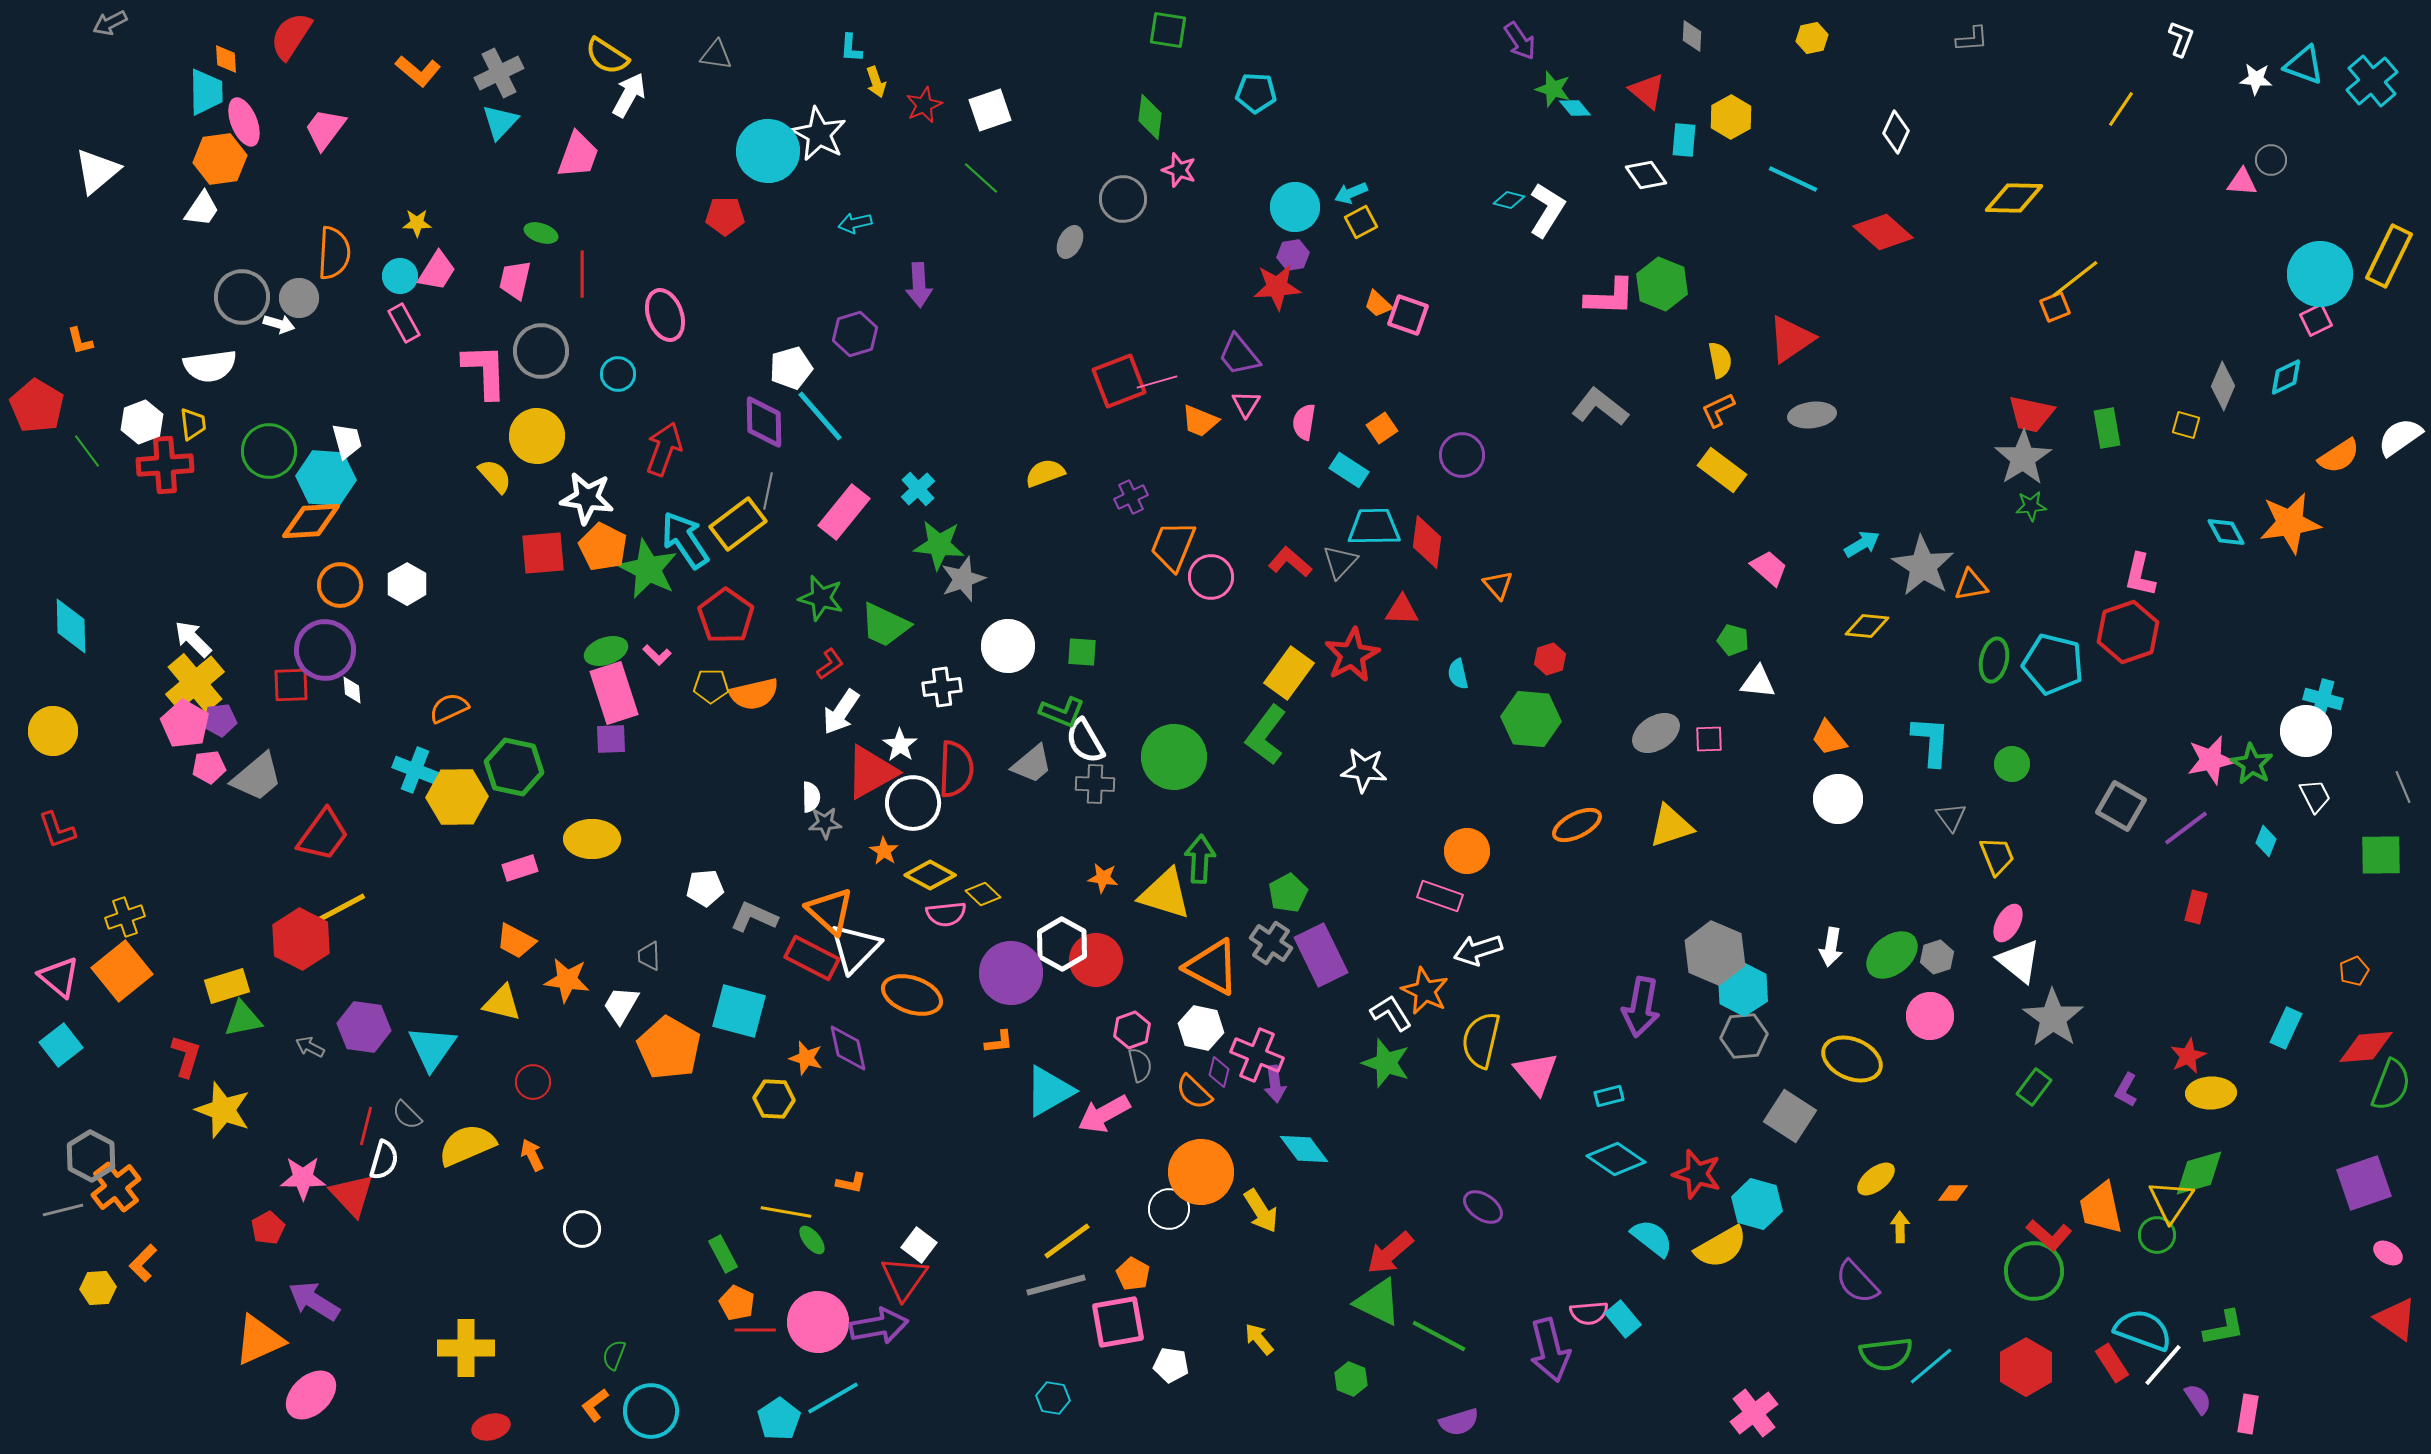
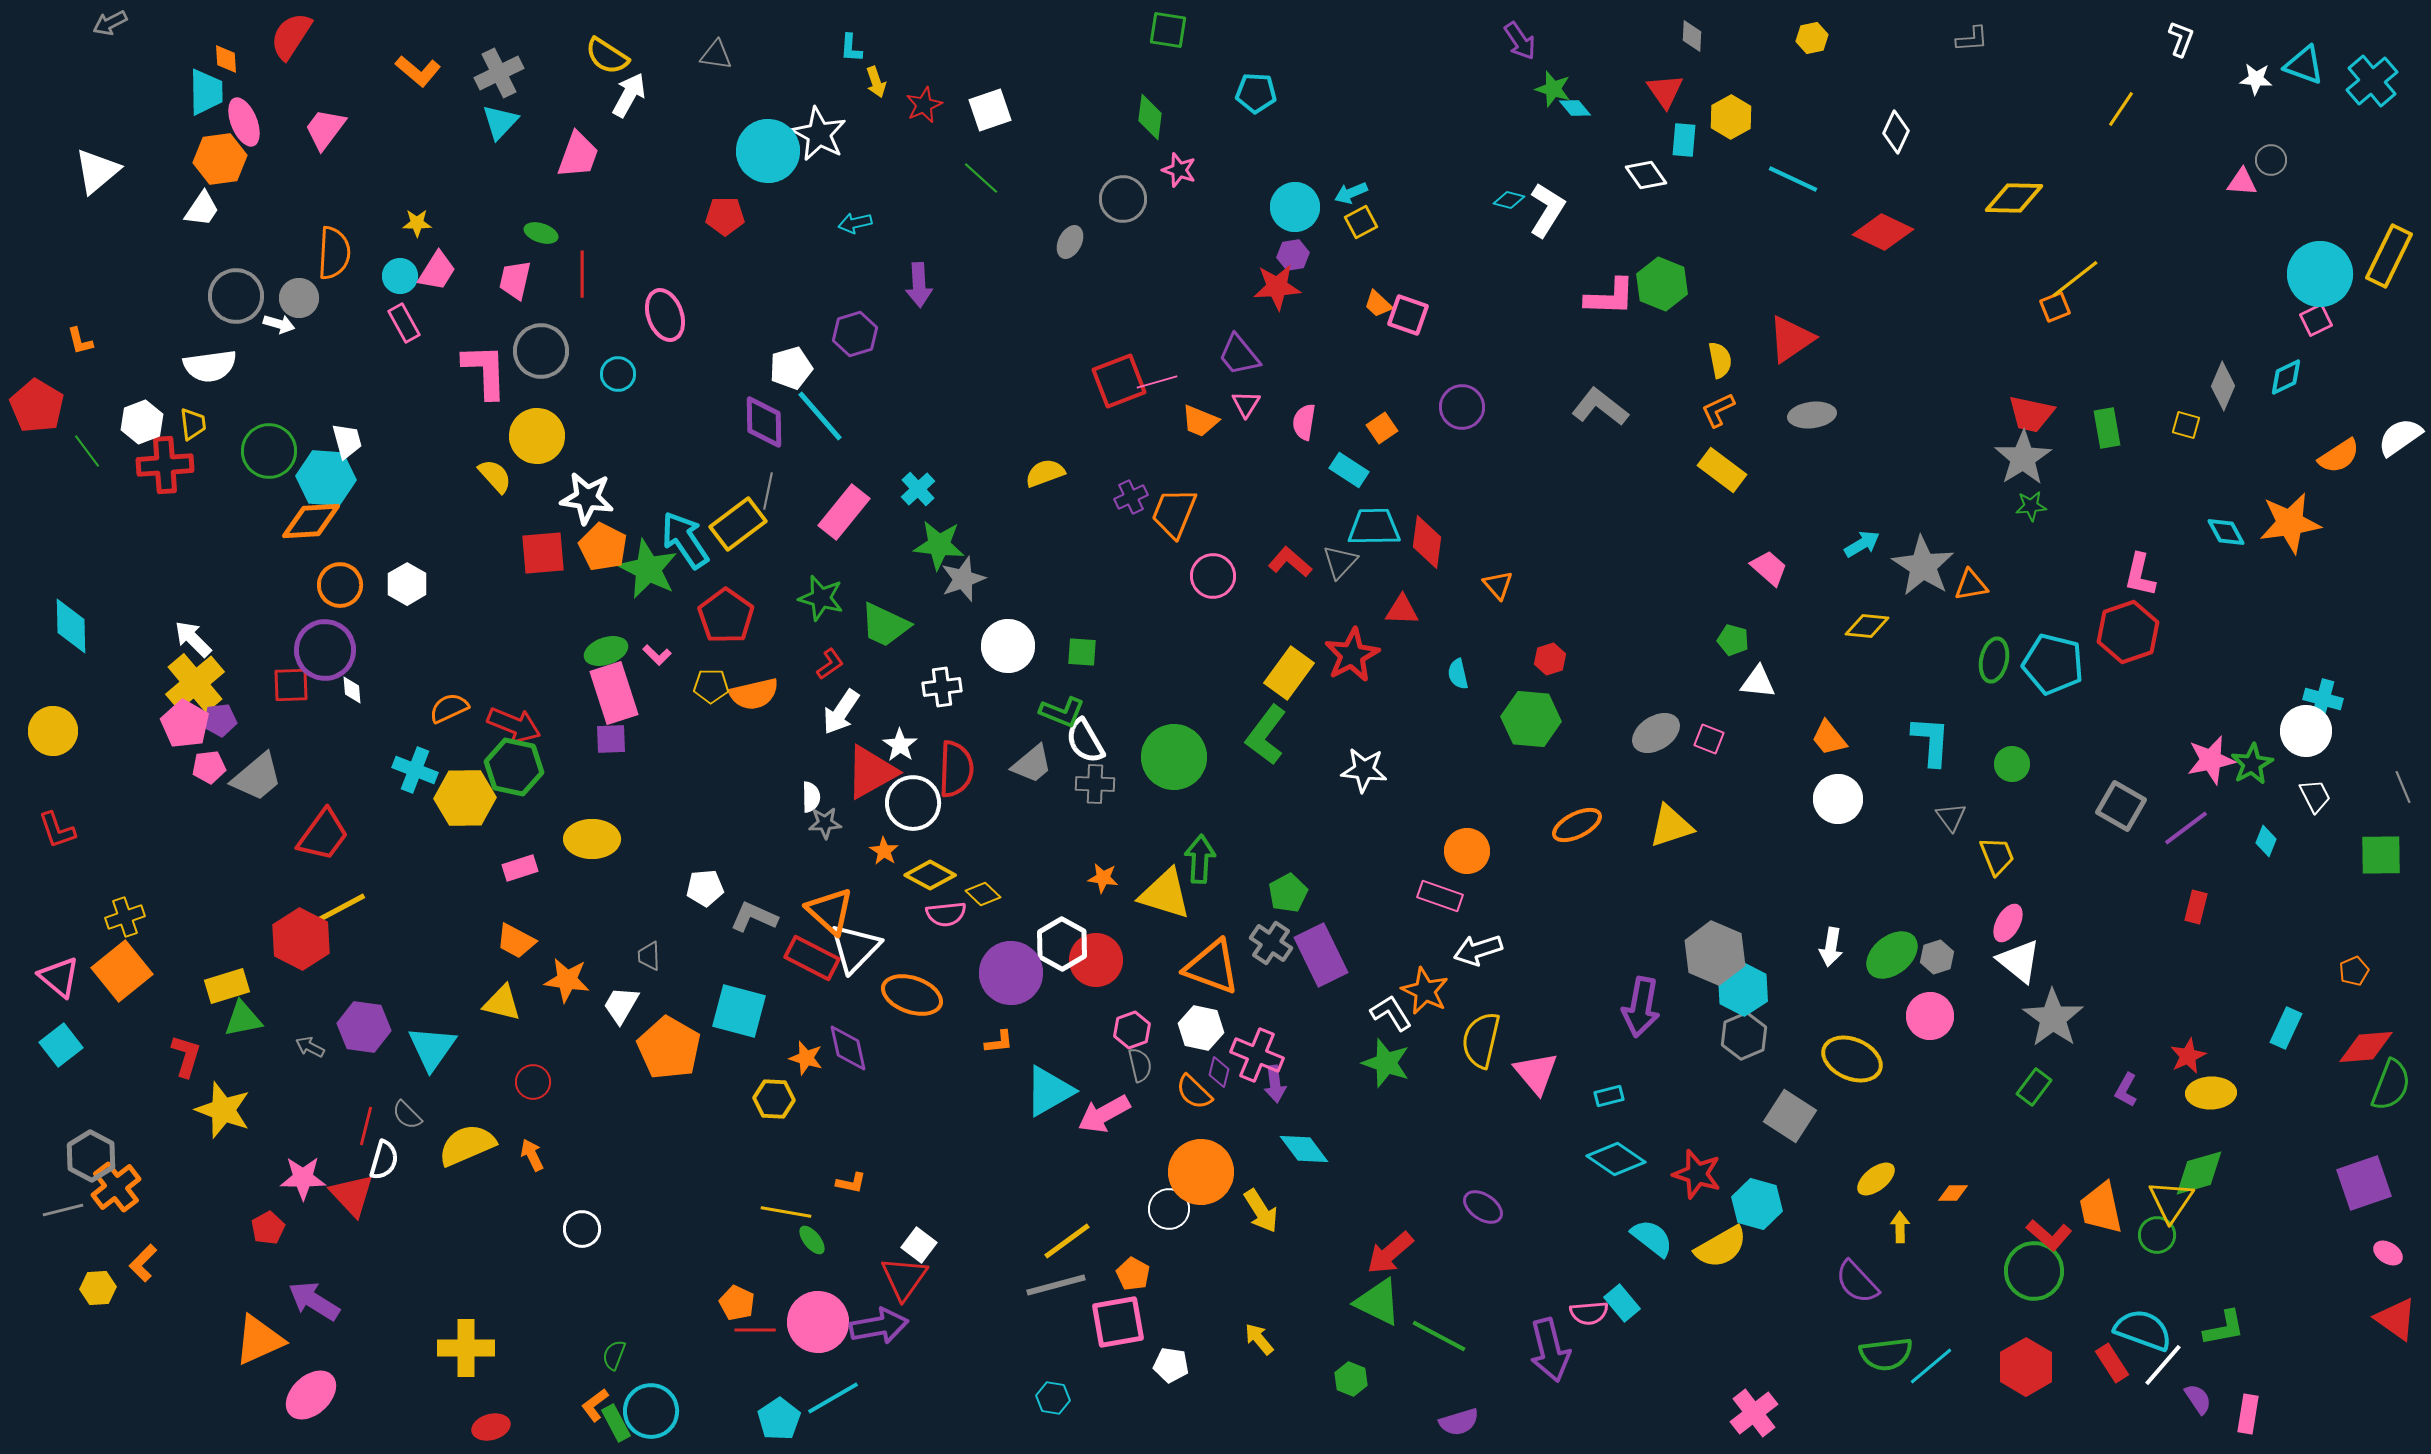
red triangle at (1647, 91): moved 18 px right; rotated 15 degrees clockwise
red diamond at (1883, 232): rotated 16 degrees counterclockwise
gray circle at (242, 297): moved 6 px left, 1 px up
red arrow at (664, 449): moved 150 px left, 276 px down; rotated 92 degrees clockwise
purple circle at (1462, 455): moved 48 px up
orange trapezoid at (1173, 546): moved 1 px right, 33 px up
pink circle at (1211, 577): moved 2 px right, 1 px up
pink square at (1709, 739): rotated 24 degrees clockwise
green star at (2252, 764): rotated 12 degrees clockwise
yellow hexagon at (457, 797): moved 8 px right, 1 px down
orange triangle at (1212, 967): rotated 8 degrees counterclockwise
gray hexagon at (1744, 1036): rotated 18 degrees counterclockwise
green rectangle at (723, 1254): moved 107 px left, 169 px down
cyan rectangle at (1623, 1319): moved 1 px left, 16 px up
